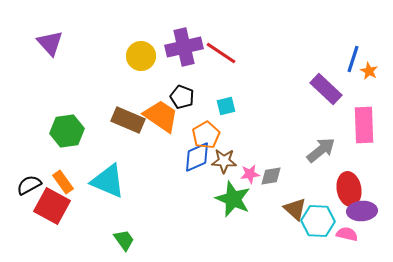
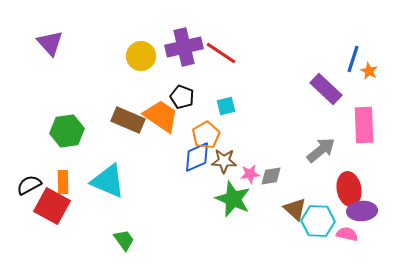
orange rectangle: rotated 35 degrees clockwise
